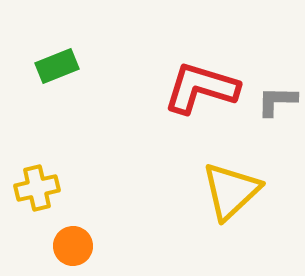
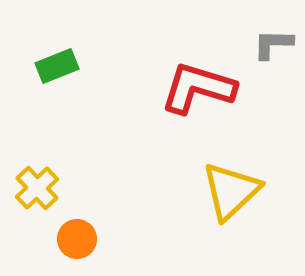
red L-shape: moved 3 px left
gray L-shape: moved 4 px left, 57 px up
yellow cross: rotated 30 degrees counterclockwise
orange circle: moved 4 px right, 7 px up
